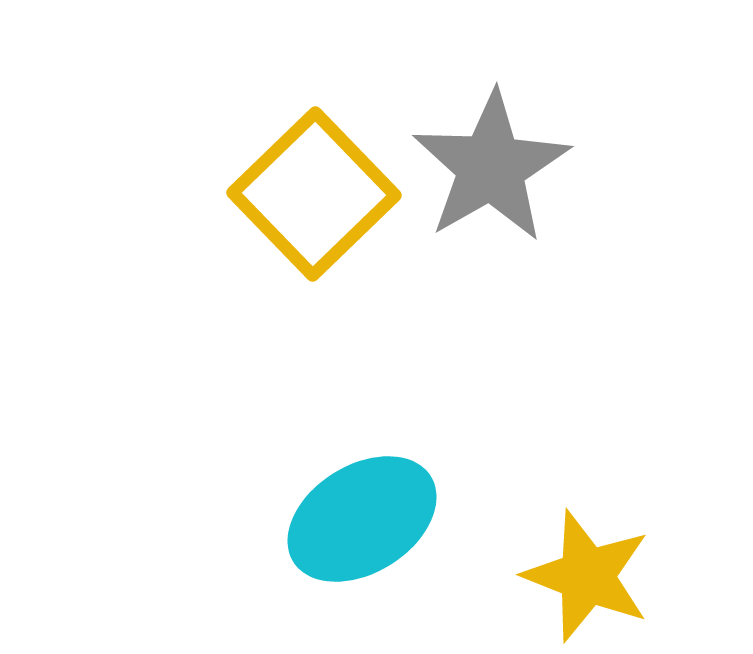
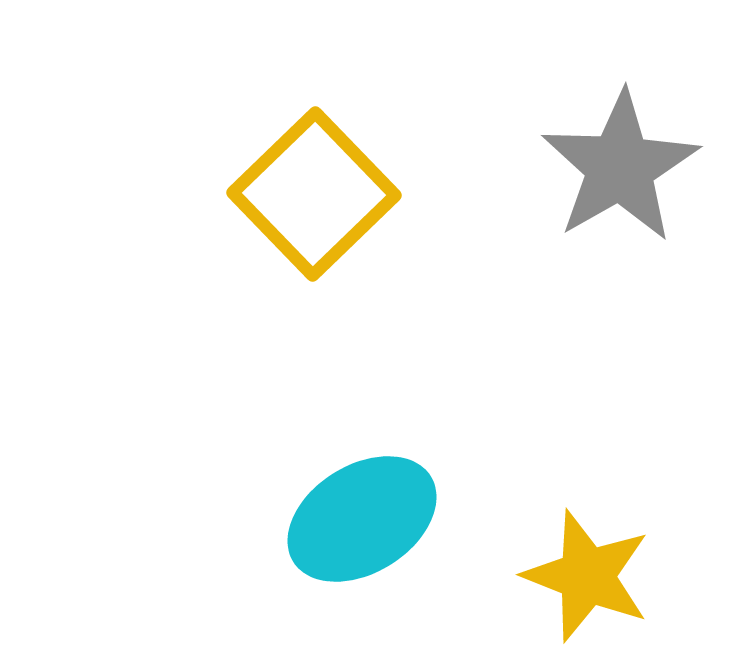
gray star: moved 129 px right
